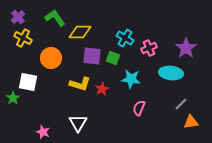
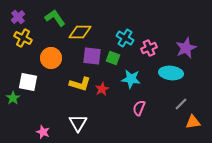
purple star: rotated 10 degrees clockwise
orange triangle: moved 2 px right
